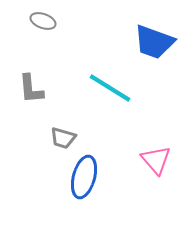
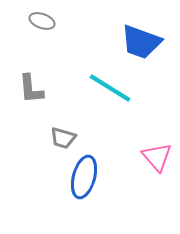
gray ellipse: moved 1 px left
blue trapezoid: moved 13 px left
pink triangle: moved 1 px right, 3 px up
